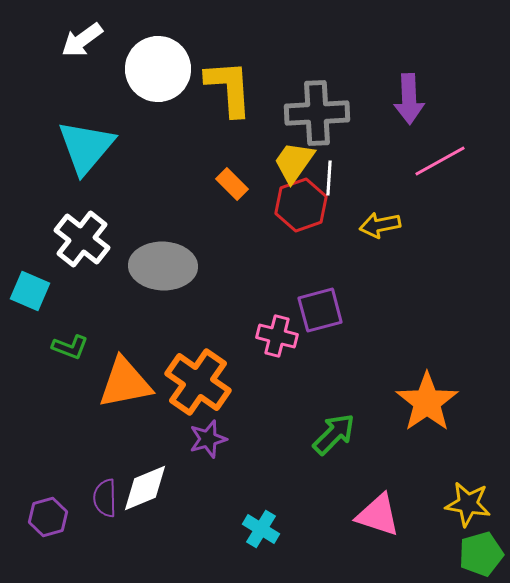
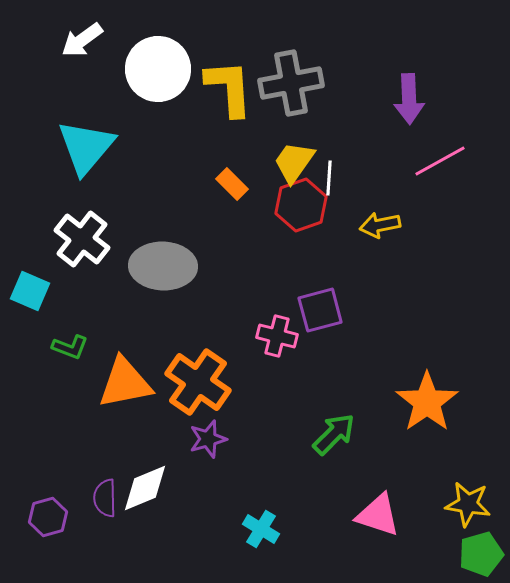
gray cross: moved 26 px left, 30 px up; rotated 8 degrees counterclockwise
